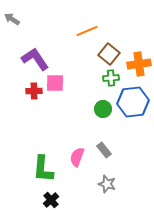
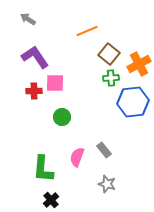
gray arrow: moved 16 px right
purple L-shape: moved 2 px up
orange cross: rotated 20 degrees counterclockwise
green circle: moved 41 px left, 8 px down
